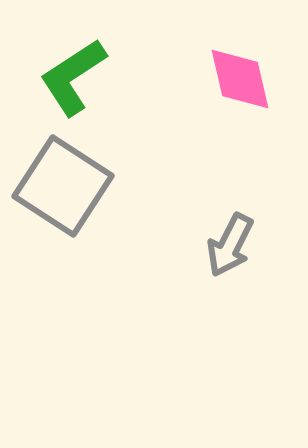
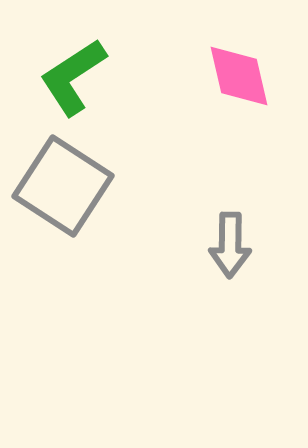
pink diamond: moved 1 px left, 3 px up
gray arrow: rotated 26 degrees counterclockwise
